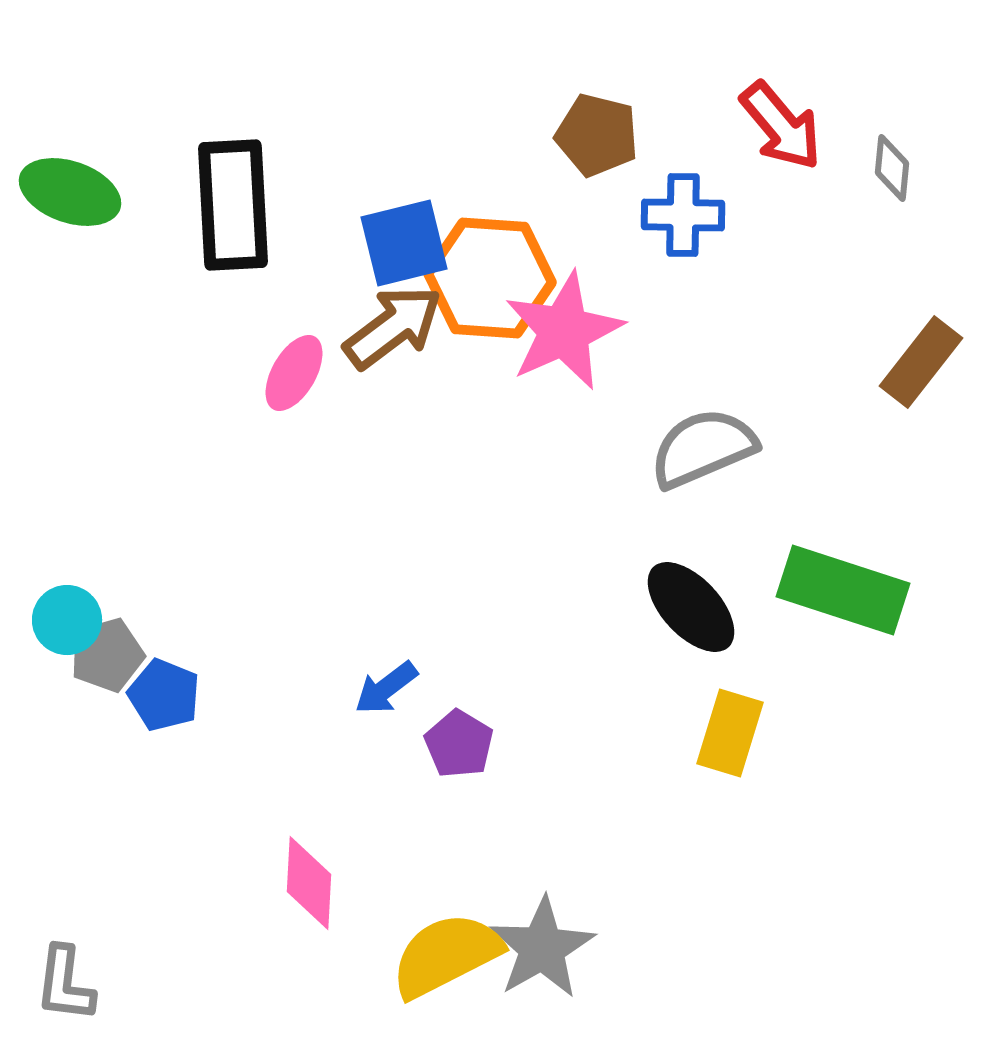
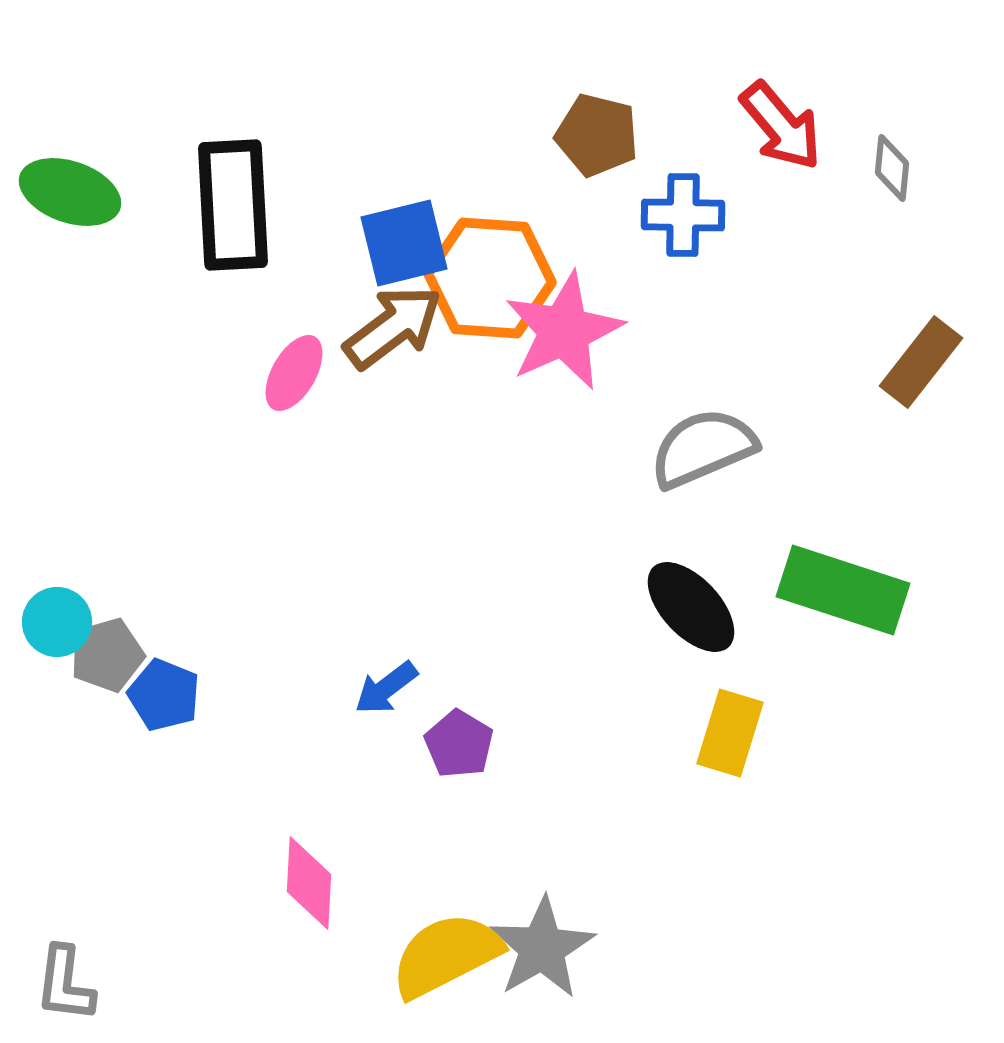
cyan circle: moved 10 px left, 2 px down
